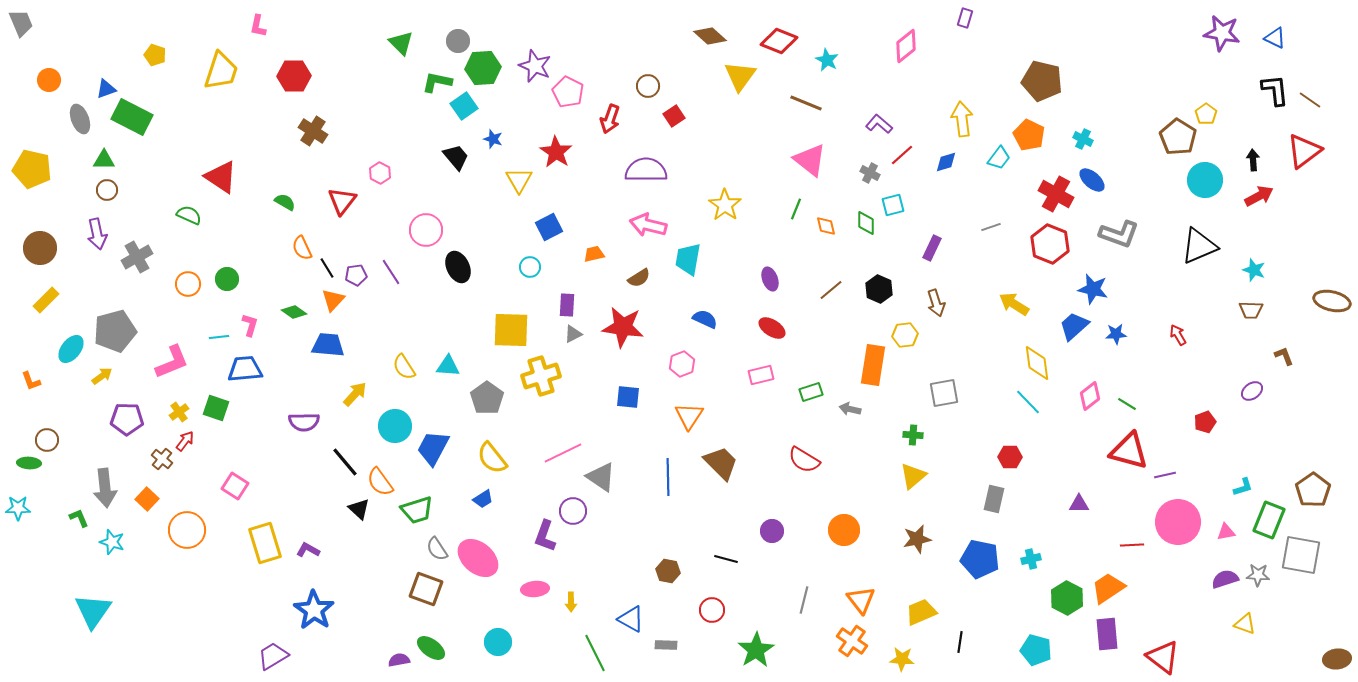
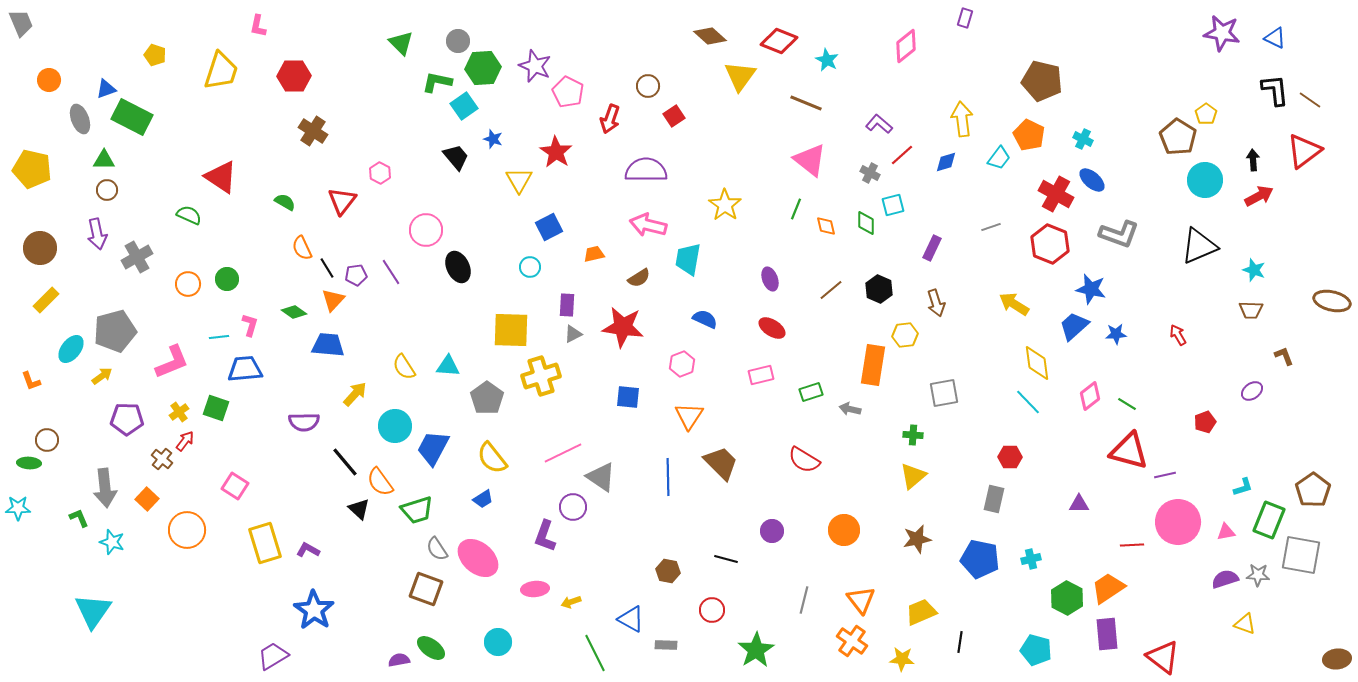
blue star at (1093, 289): moved 2 px left
purple circle at (573, 511): moved 4 px up
yellow arrow at (571, 602): rotated 72 degrees clockwise
